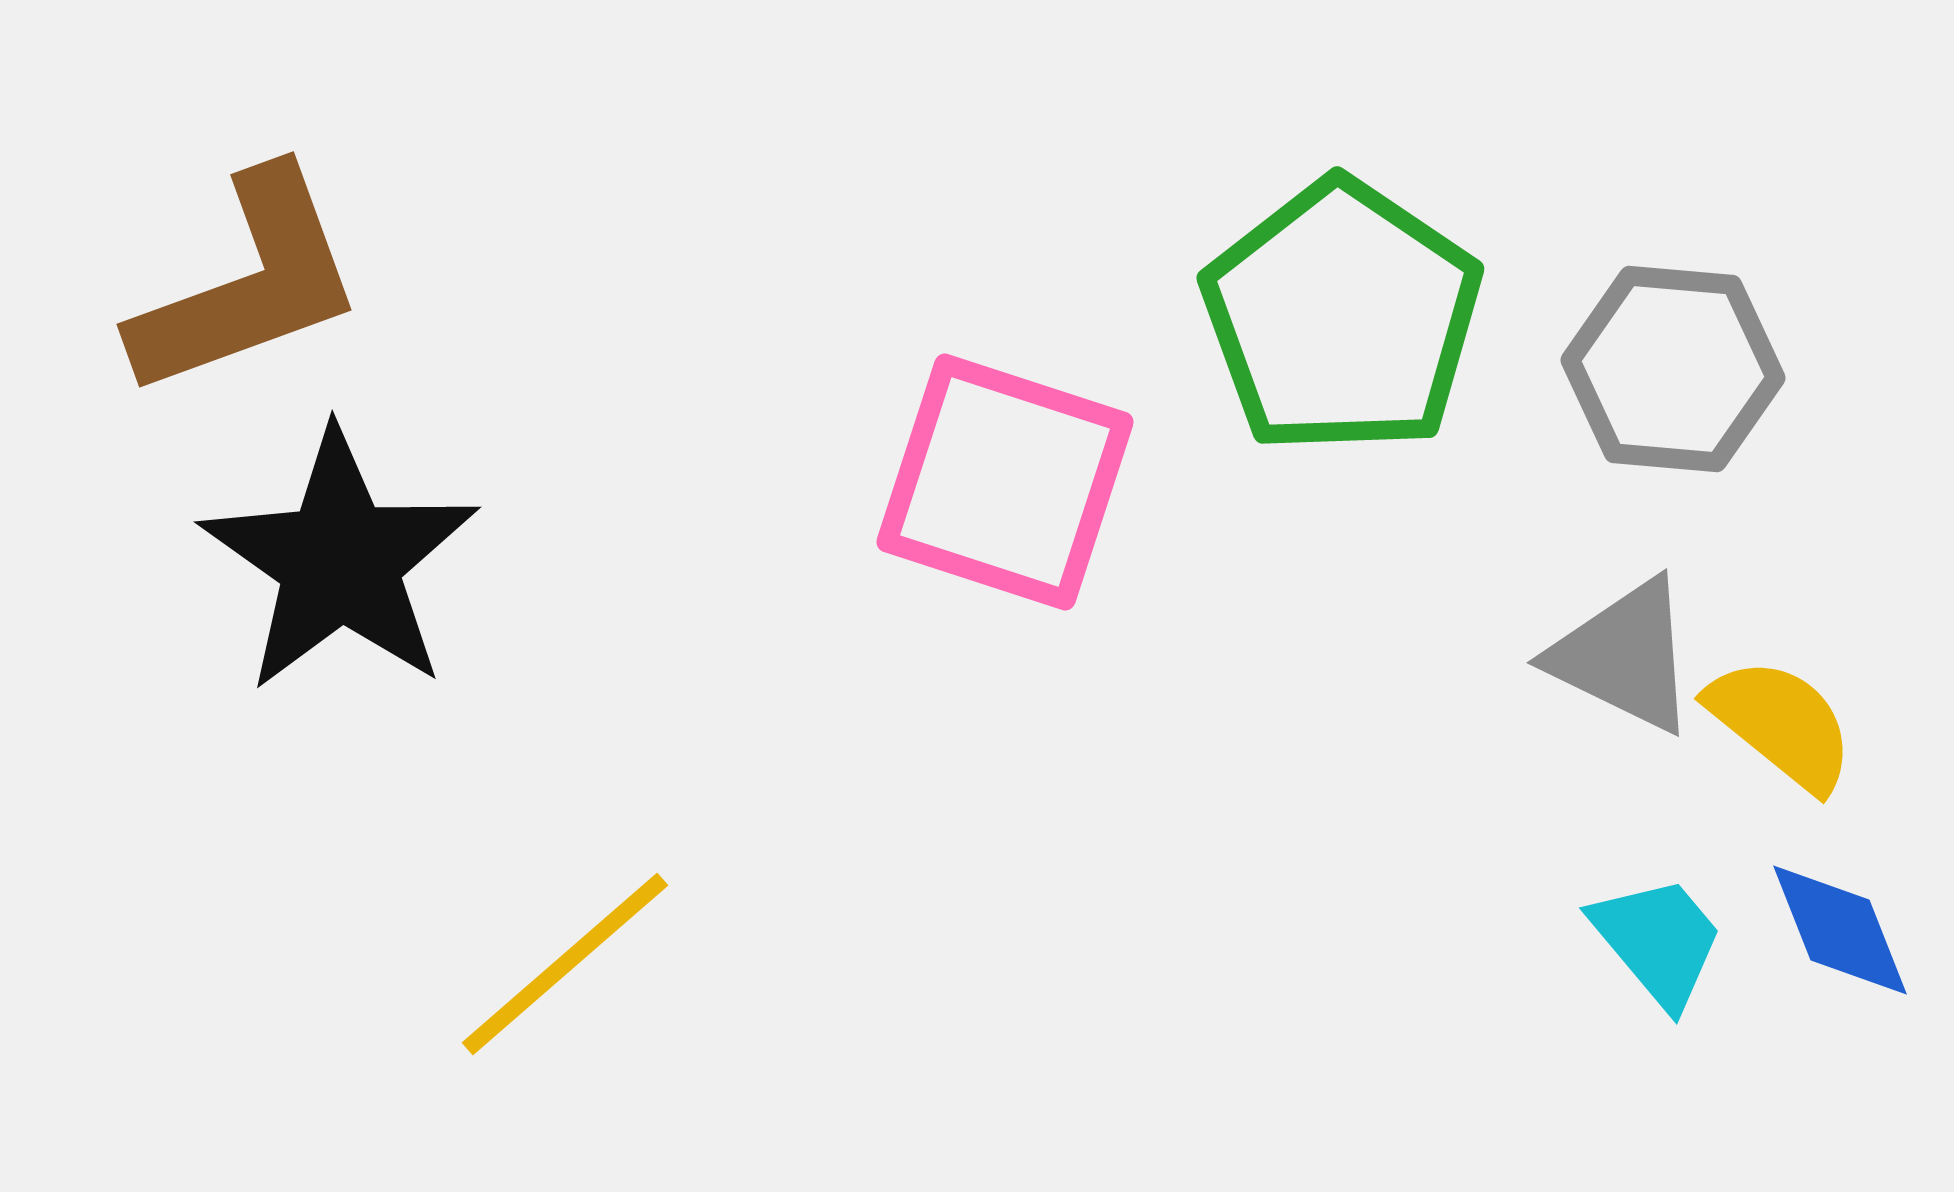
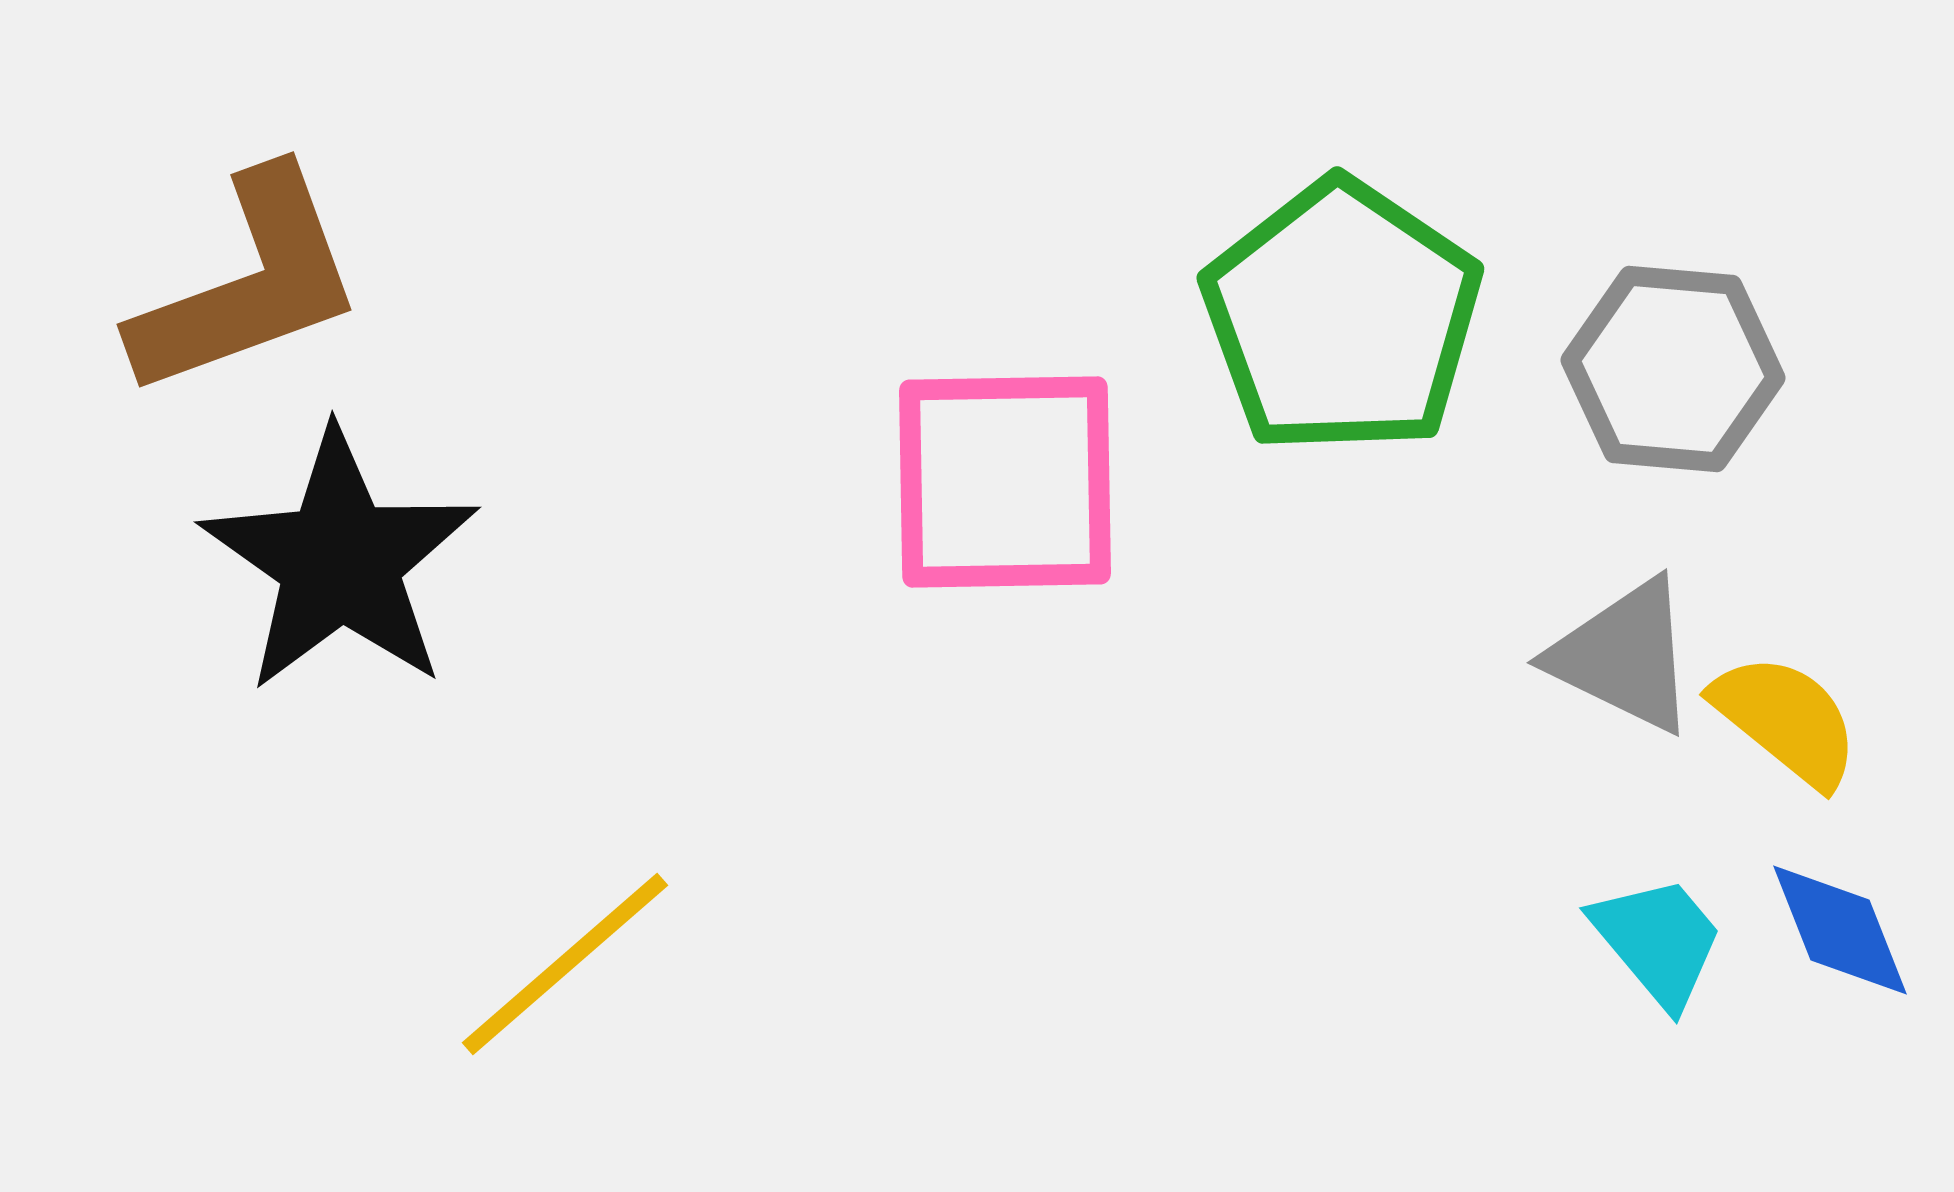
pink square: rotated 19 degrees counterclockwise
yellow semicircle: moved 5 px right, 4 px up
